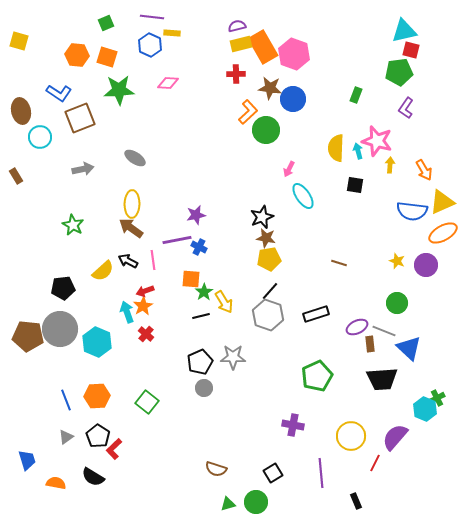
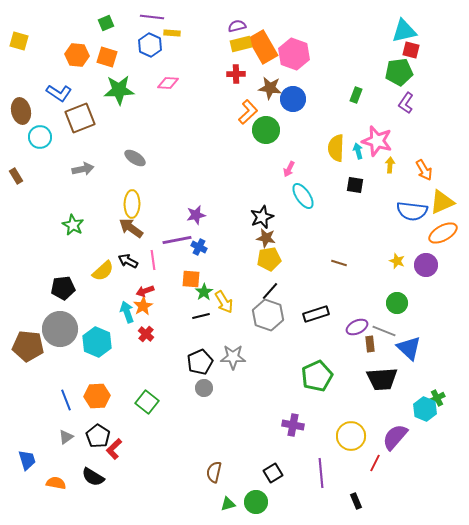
purple L-shape at (406, 108): moved 5 px up
brown pentagon at (28, 336): moved 10 px down
brown semicircle at (216, 469): moved 2 px left, 3 px down; rotated 85 degrees clockwise
